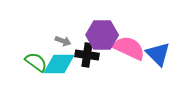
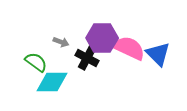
purple hexagon: moved 3 px down
gray arrow: moved 2 px left, 1 px down
black cross: moved 3 px down; rotated 20 degrees clockwise
cyan diamond: moved 7 px left, 18 px down
